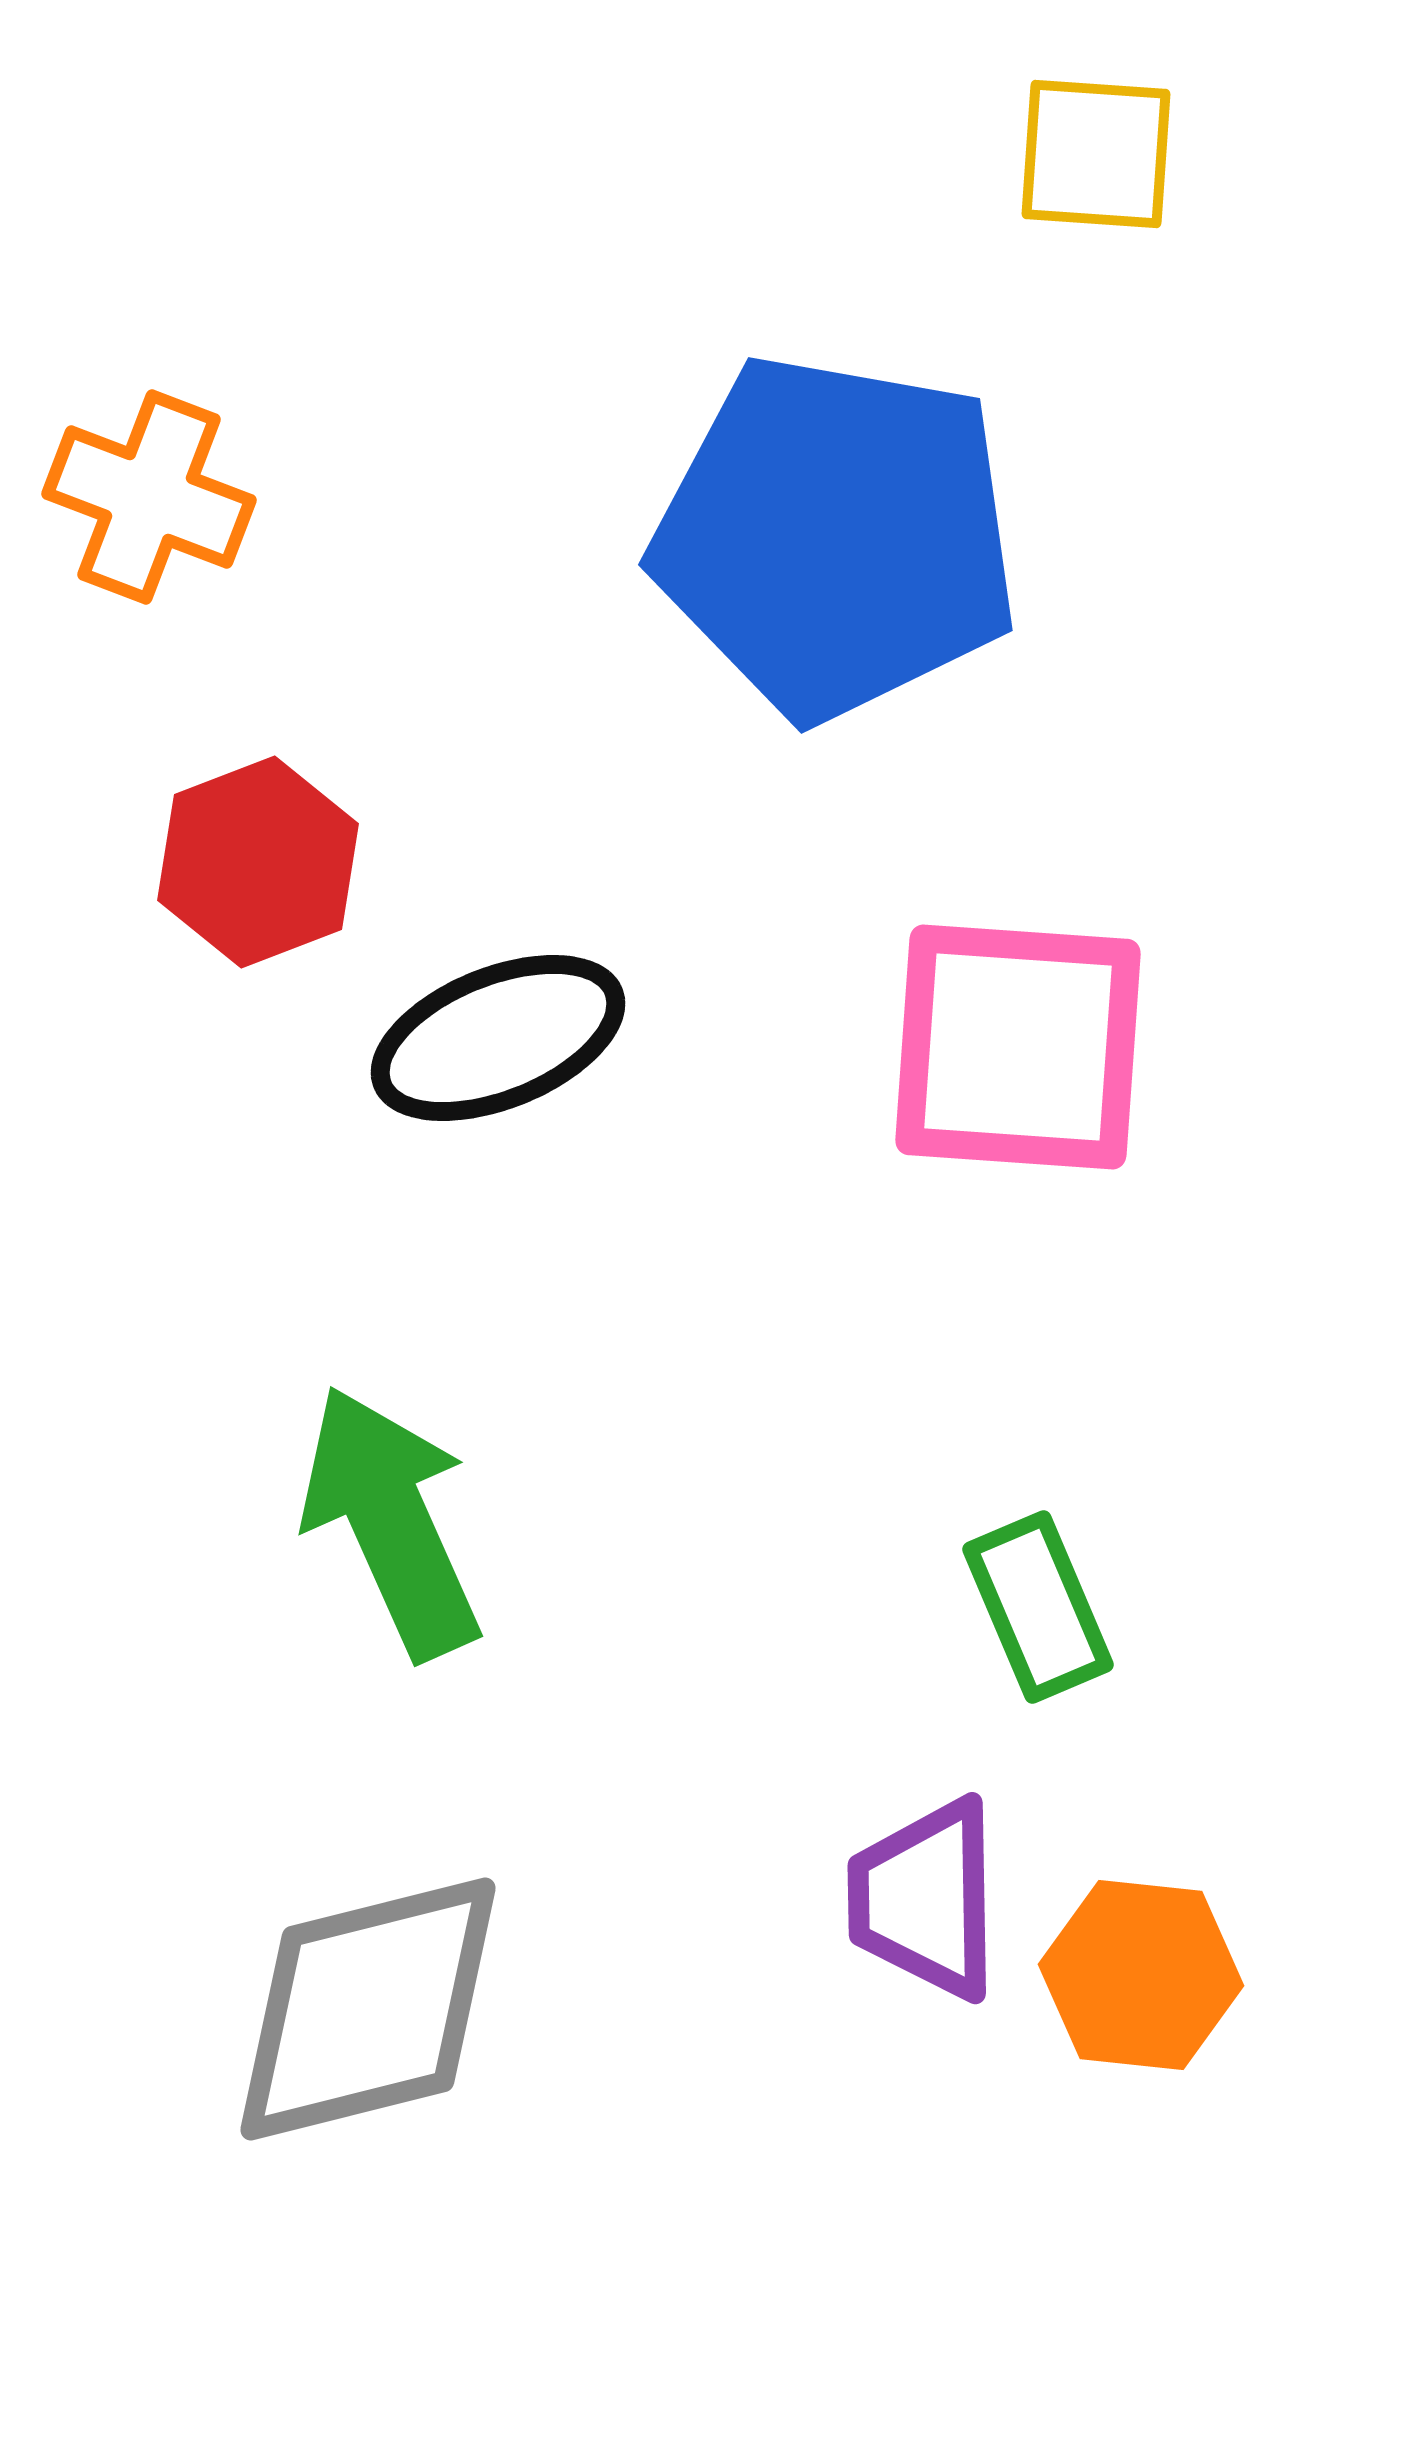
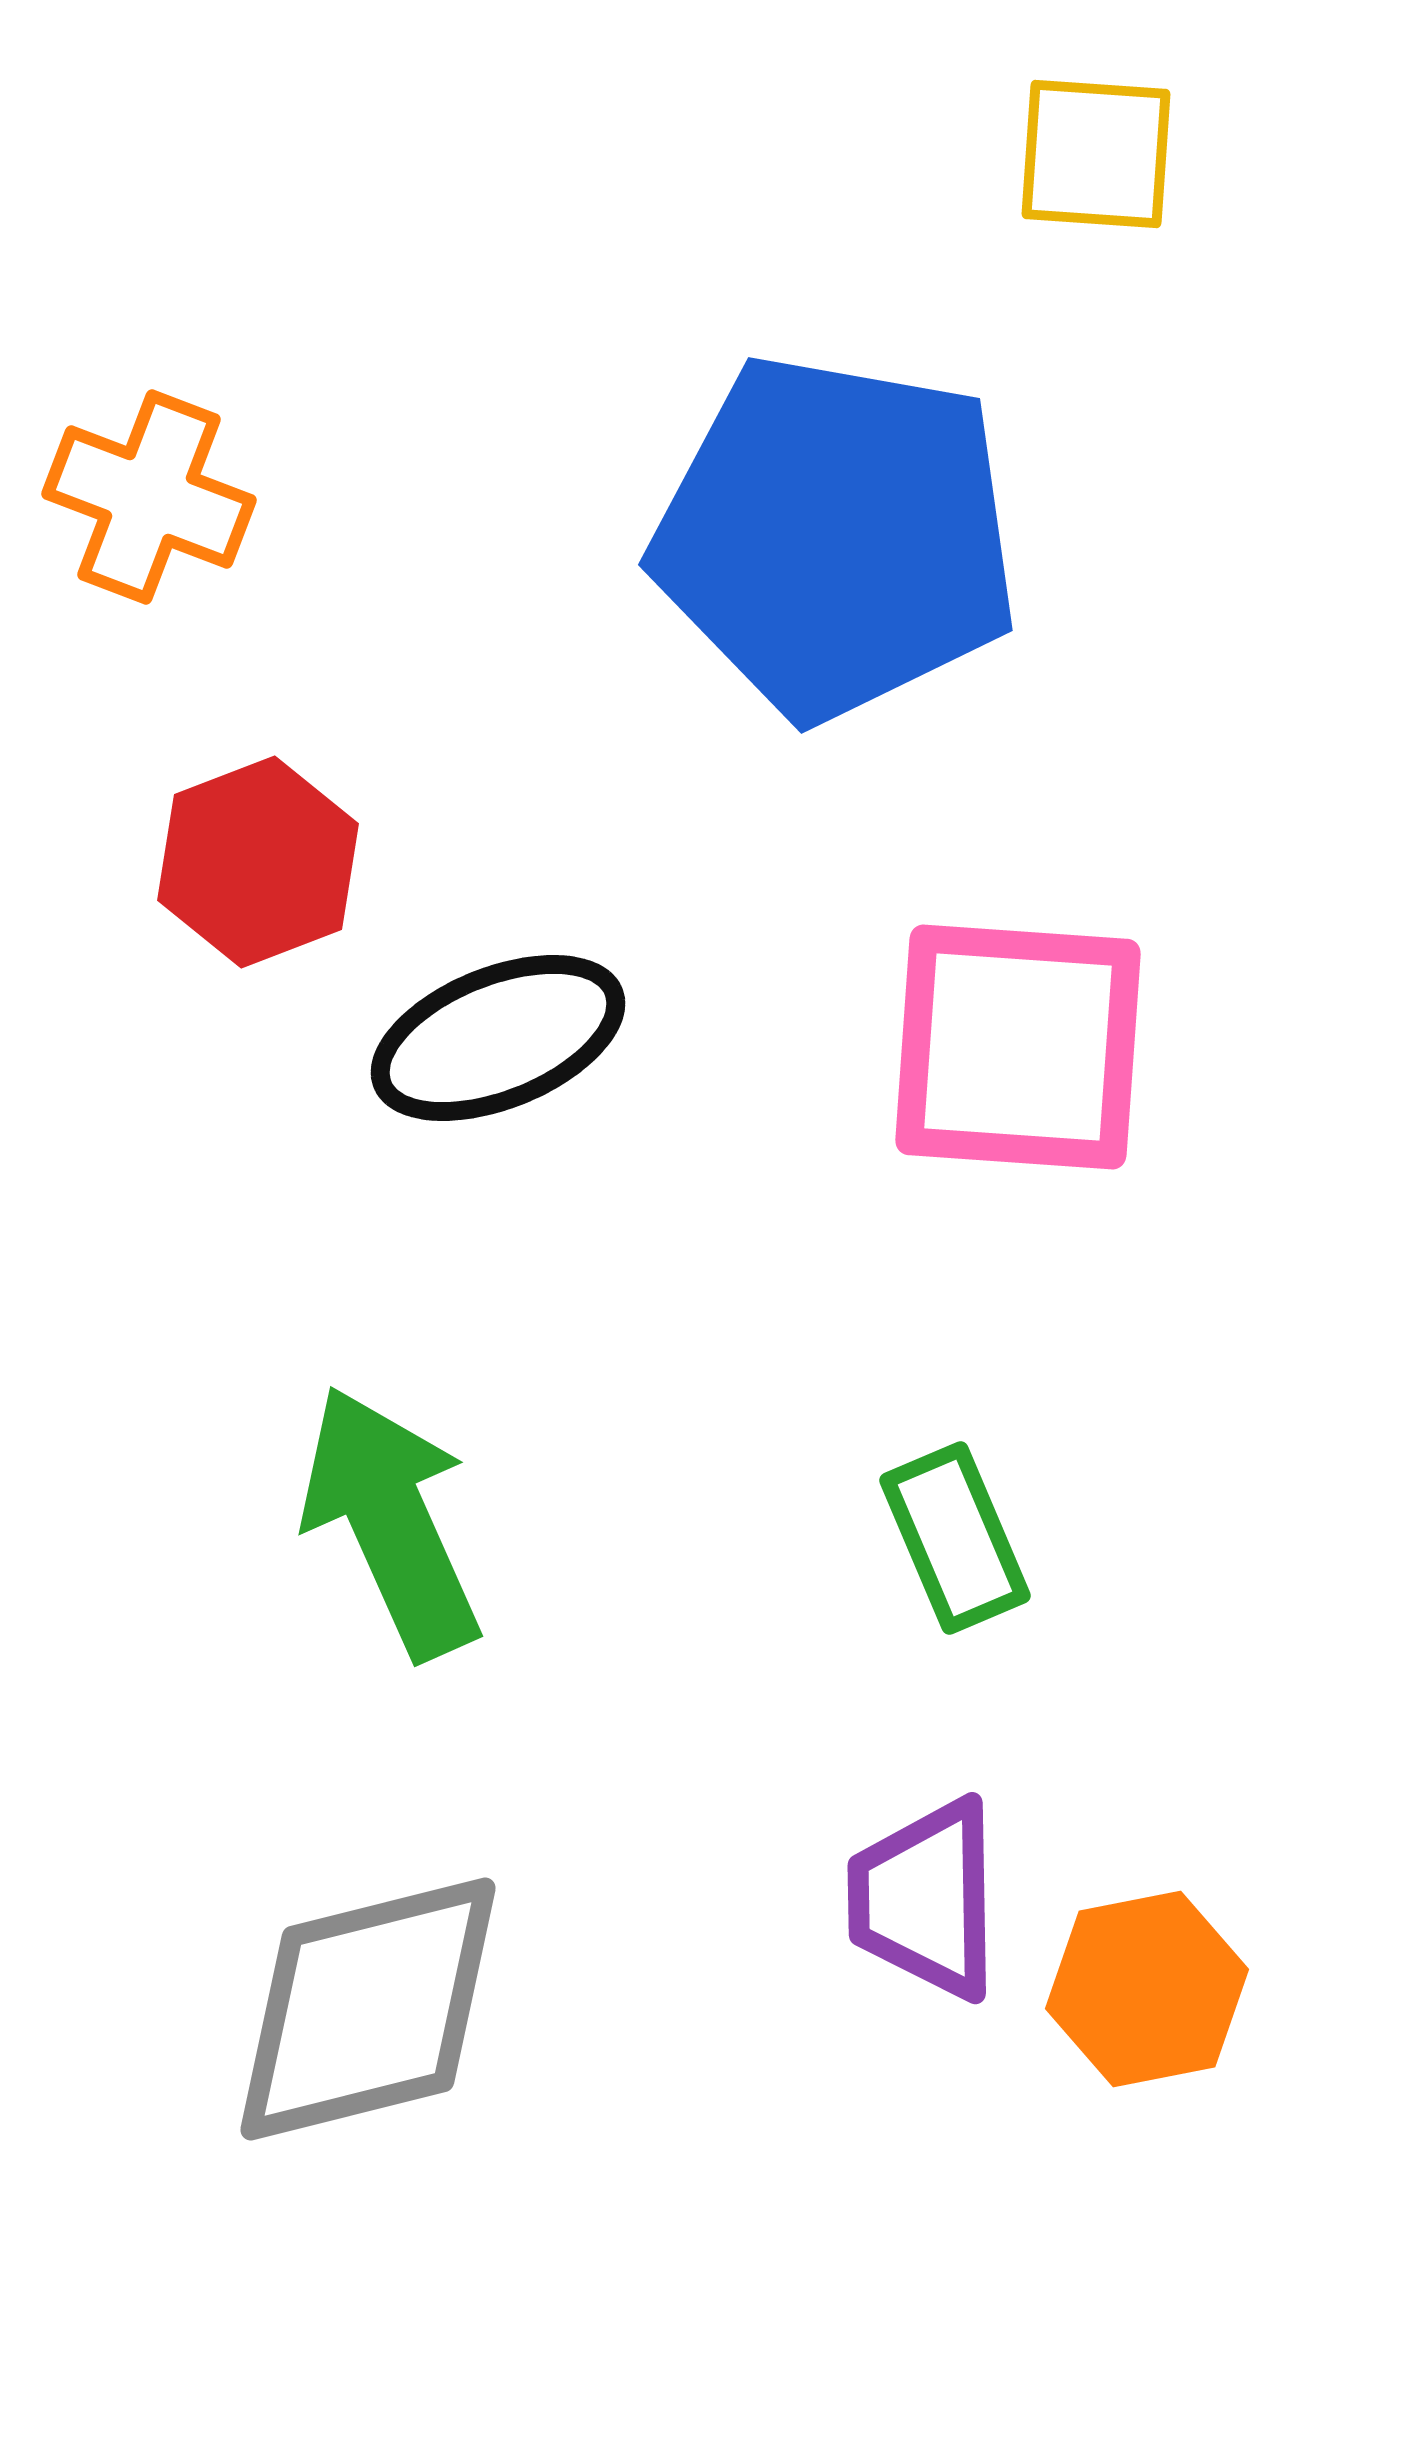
green rectangle: moved 83 px left, 69 px up
orange hexagon: moved 6 px right, 14 px down; rotated 17 degrees counterclockwise
